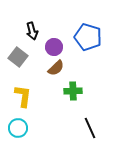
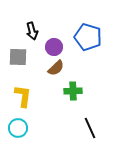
gray square: rotated 36 degrees counterclockwise
